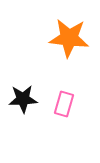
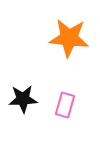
pink rectangle: moved 1 px right, 1 px down
